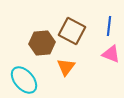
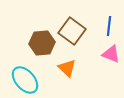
brown square: rotated 8 degrees clockwise
orange triangle: moved 1 px right, 1 px down; rotated 24 degrees counterclockwise
cyan ellipse: moved 1 px right
